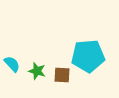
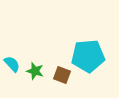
green star: moved 2 px left
brown square: rotated 18 degrees clockwise
